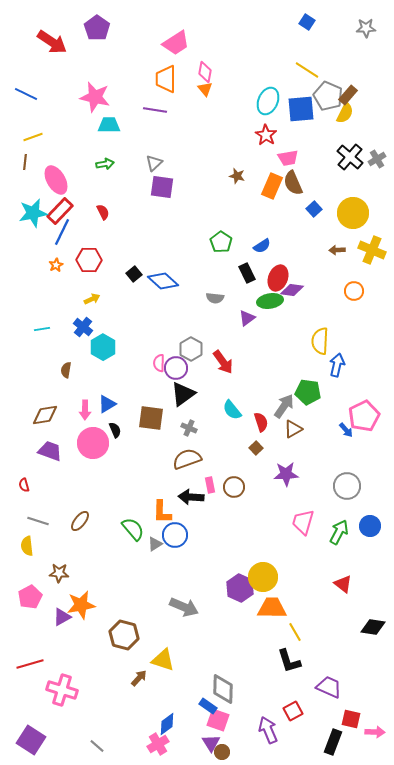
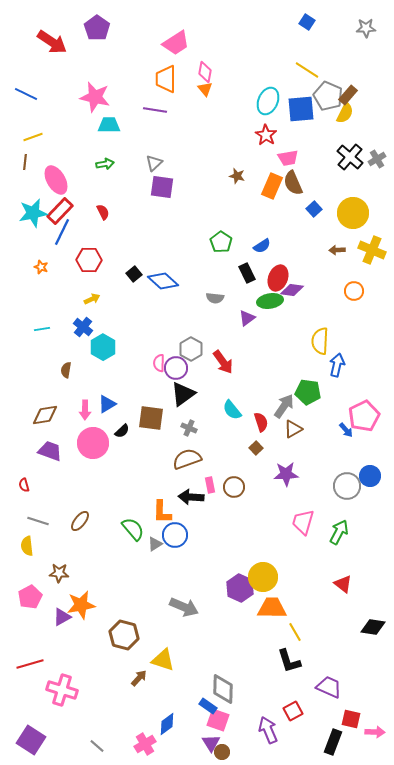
orange star at (56, 265): moved 15 px left, 2 px down; rotated 24 degrees counterclockwise
black semicircle at (115, 430): moved 7 px right, 1 px down; rotated 70 degrees clockwise
blue circle at (370, 526): moved 50 px up
pink cross at (158, 744): moved 13 px left
